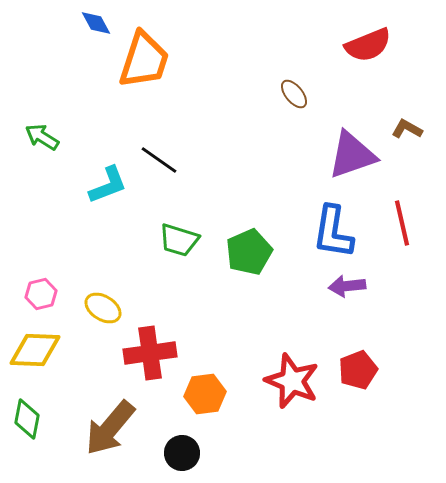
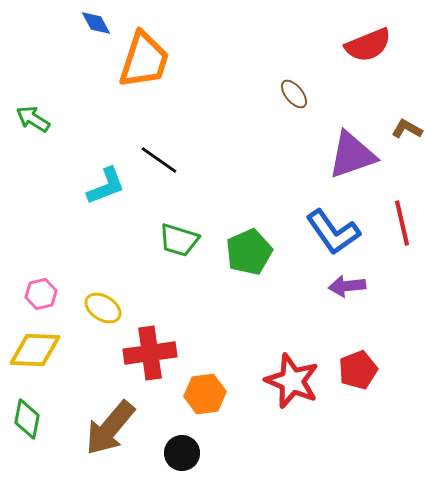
green arrow: moved 9 px left, 18 px up
cyan L-shape: moved 2 px left, 1 px down
blue L-shape: rotated 44 degrees counterclockwise
